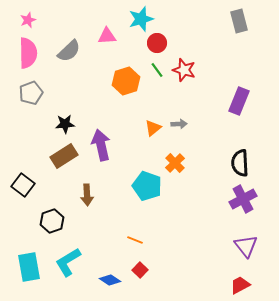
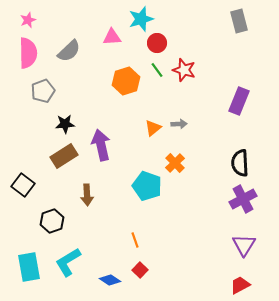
pink triangle: moved 5 px right, 1 px down
gray pentagon: moved 12 px right, 2 px up
orange line: rotated 49 degrees clockwise
purple triangle: moved 2 px left, 1 px up; rotated 10 degrees clockwise
